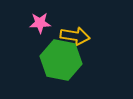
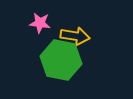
pink star: rotated 10 degrees clockwise
